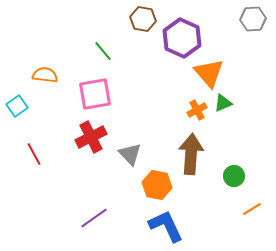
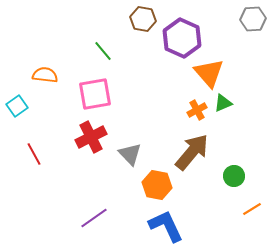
brown arrow: moved 1 px right, 2 px up; rotated 36 degrees clockwise
